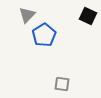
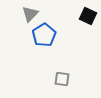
gray triangle: moved 3 px right, 1 px up
gray square: moved 5 px up
